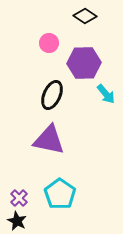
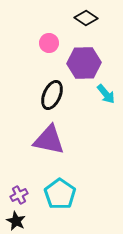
black diamond: moved 1 px right, 2 px down
purple cross: moved 3 px up; rotated 18 degrees clockwise
black star: moved 1 px left
